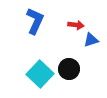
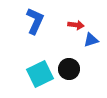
cyan square: rotated 20 degrees clockwise
